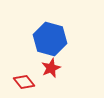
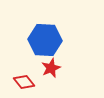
blue hexagon: moved 5 px left, 1 px down; rotated 12 degrees counterclockwise
